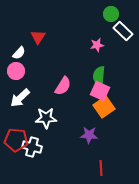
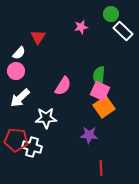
pink star: moved 16 px left, 18 px up
